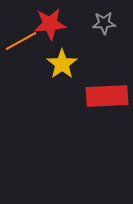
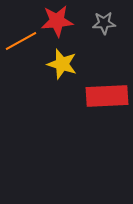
red star: moved 7 px right, 3 px up
yellow star: rotated 20 degrees counterclockwise
